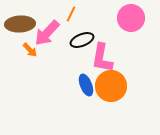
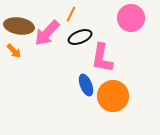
brown ellipse: moved 1 px left, 2 px down; rotated 12 degrees clockwise
black ellipse: moved 2 px left, 3 px up
orange arrow: moved 16 px left, 1 px down
orange circle: moved 2 px right, 10 px down
